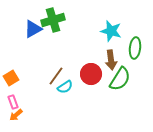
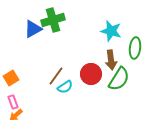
green semicircle: moved 1 px left
